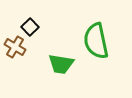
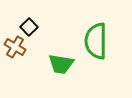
black square: moved 1 px left
green semicircle: rotated 12 degrees clockwise
